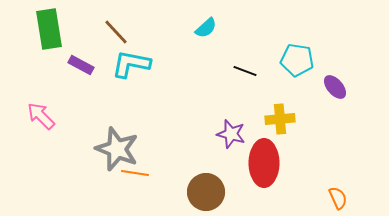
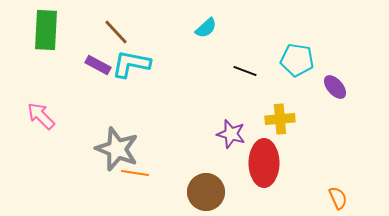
green rectangle: moved 3 px left, 1 px down; rotated 12 degrees clockwise
purple rectangle: moved 17 px right
